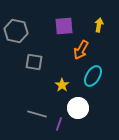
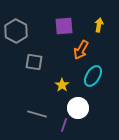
gray hexagon: rotated 15 degrees clockwise
purple line: moved 5 px right, 1 px down
